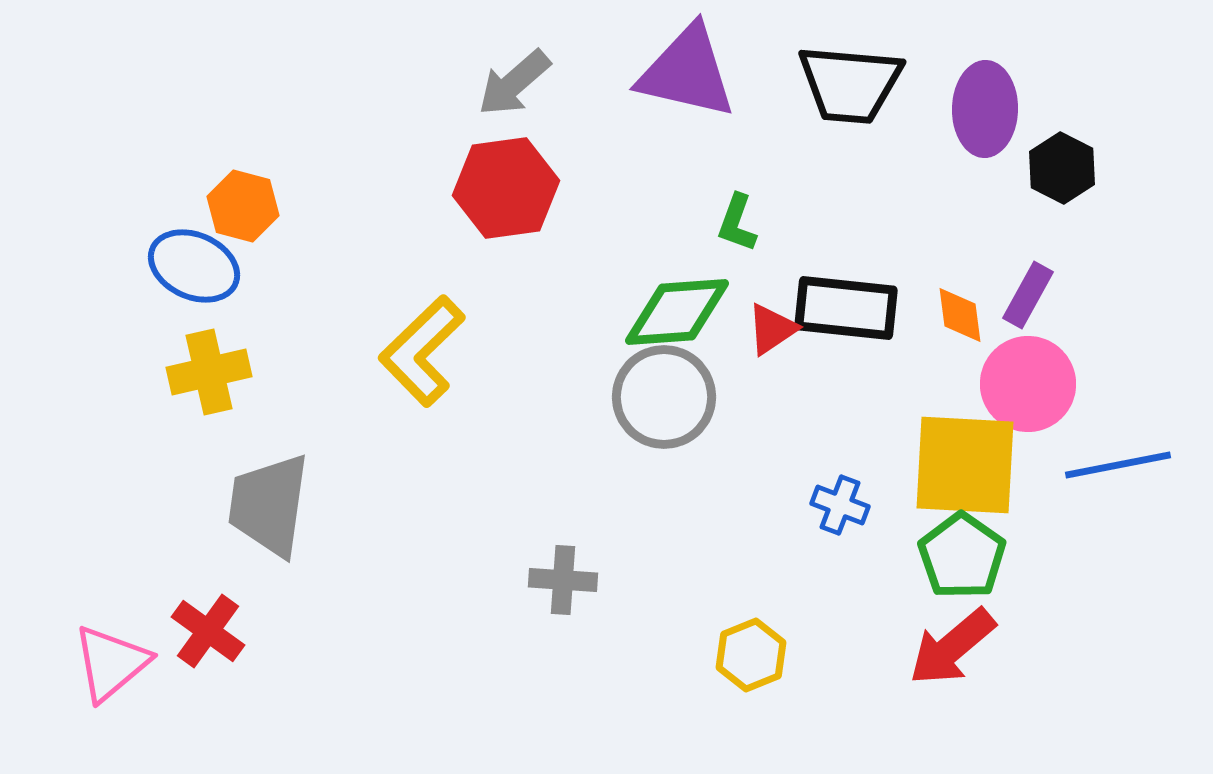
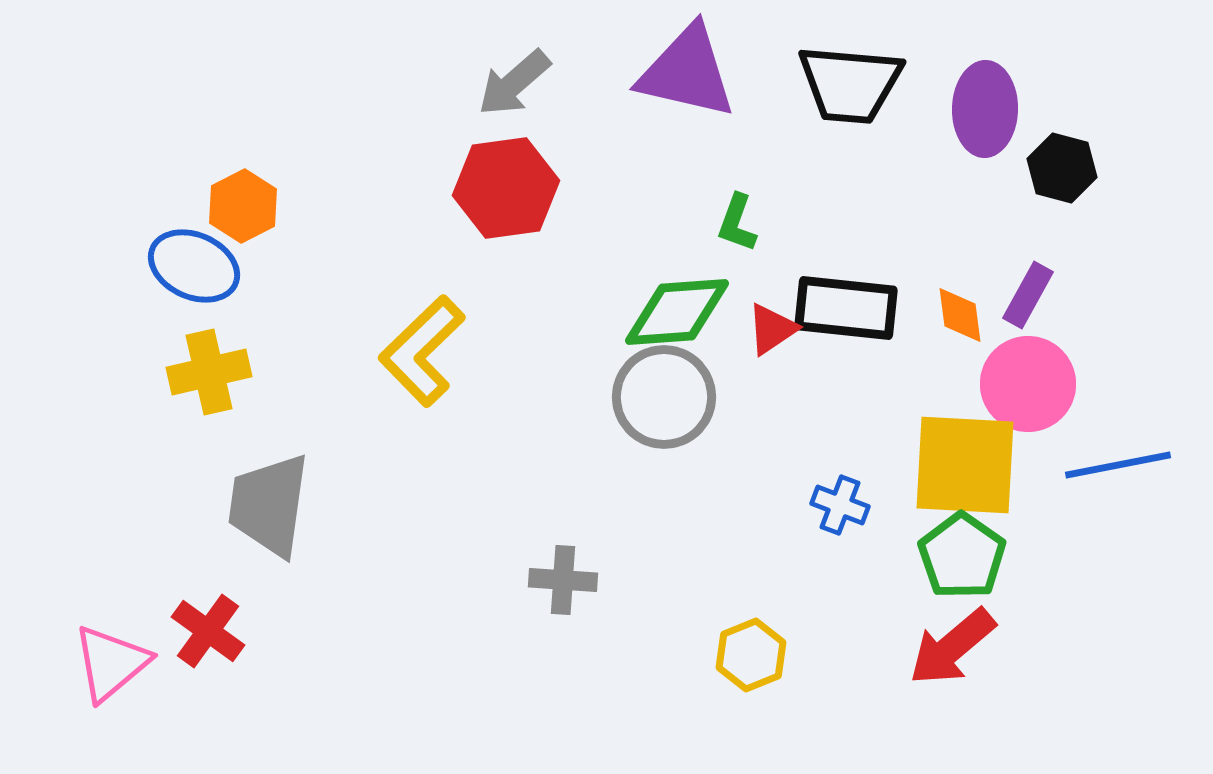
black hexagon: rotated 12 degrees counterclockwise
orange hexagon: rotated 18 degrees clockwise
